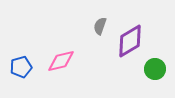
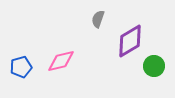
gray semicircle: moved 2 px left, 7 px up
green circle: moved 1 px left, 3 px up
